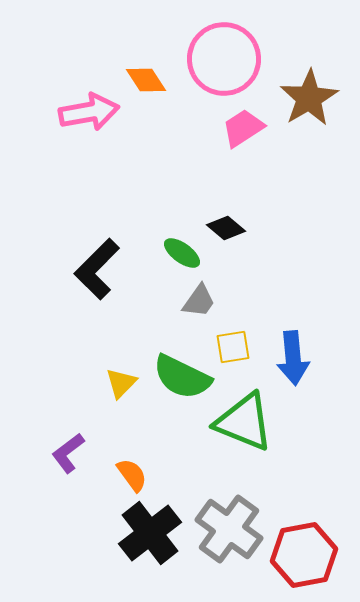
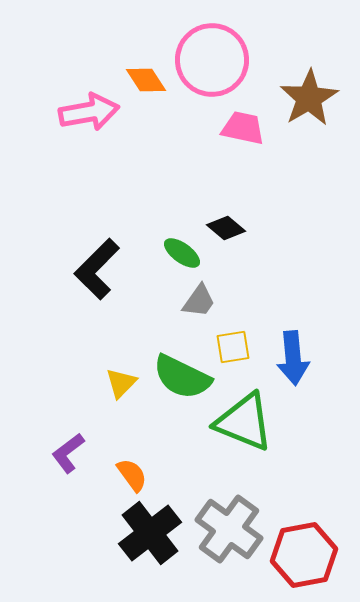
pink circle: moved 12 px left, 1 px down
pink trapezoid: rotated 45 degrees clockwise
